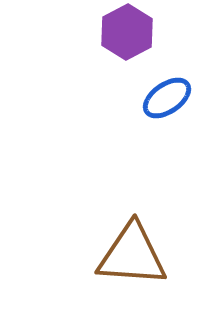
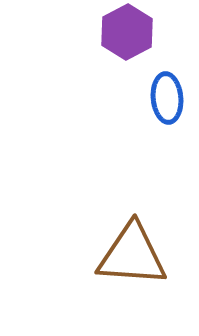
blue ellipse: rotated 60 degrees counterclockwise
